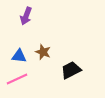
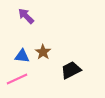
purple arrow: rotated 114 degrees clockwise
brown star: rotated 14 degrees clockwise
blue triangle: moved 3 px right
